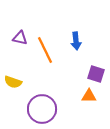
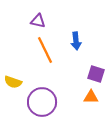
purple triangle: moved 18 px right, 17 px up
orange triangle: moved 2 px right, 1 px down
purple circle: moved 7 px up
